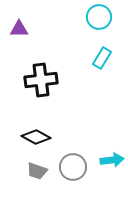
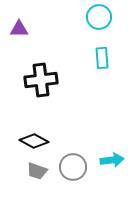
cyan rectangle: rotated 35 degrees counterclockwise
black diamond: moved 2 px left, 4 px down
